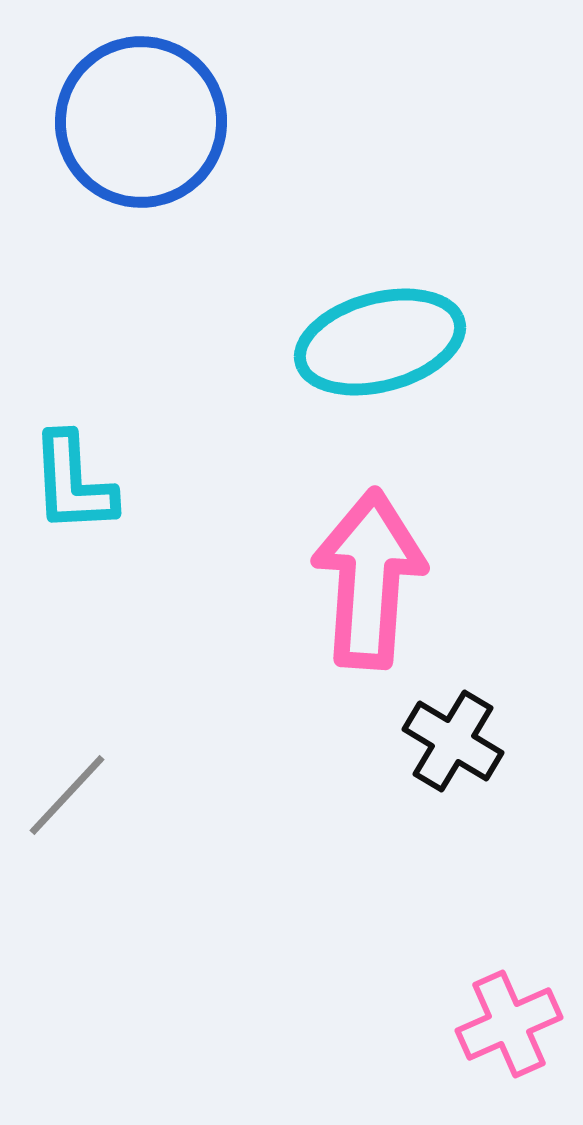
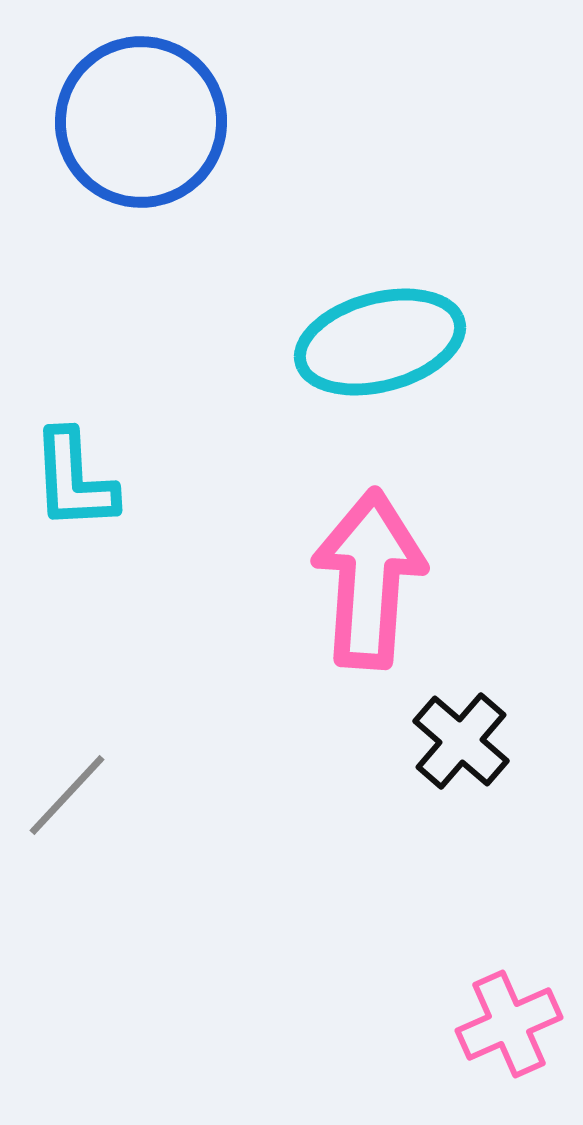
cyan L-shape: moved 1 px right, 3 px up
black cross: moved 8 px right; rotated 10 degrees clockwise
